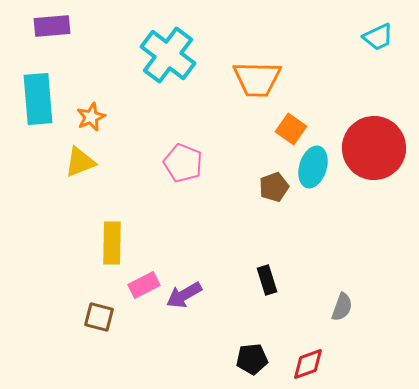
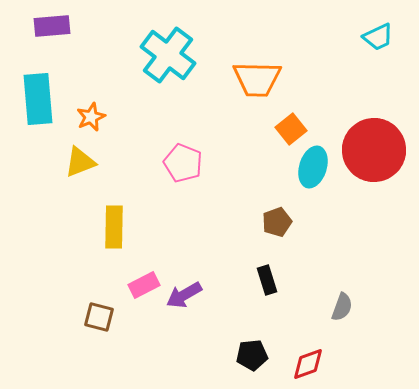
orange square: rotated 16 degrees clockwise
red circle: moved 2 px down
brown pentagon: moved 3 px right, 35 px down
yellow rectangle: moved 2 px right, 16 px up
black pentagon: moved 4 px up
